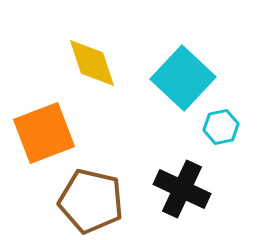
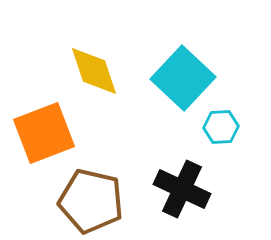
yellow diamond: moved 2 px right, 8 px down
cyan hexagon: rotated 8 degrees clockwise
